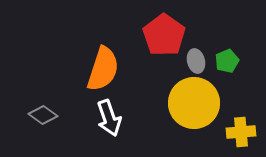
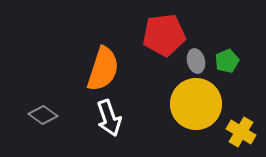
red pentagon: rotated 30 degrees clockwise
yellow circle: moved 2 px right, 1 px down
yellow cross: rotated 36 degrees clockwise
